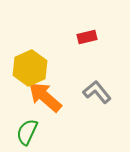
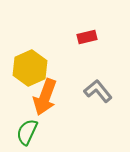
gray L-shape: moved 1 px right, 1 px up
orange arrow: rotated 111 degrees counterclockwise
